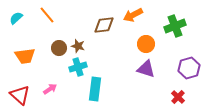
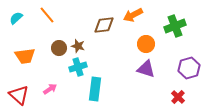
red triangle: moved 1 px left
